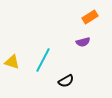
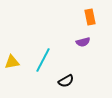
orange rectangle: rotated 70 degrees counterclockwise
yellow triangle: rotated 28 degrees counterclockwise
